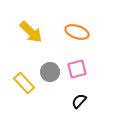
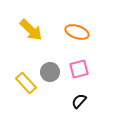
yellow arrow: moved 2 px up
pink square: moved 2 px right
yellow rectangle: moved 2 px right
